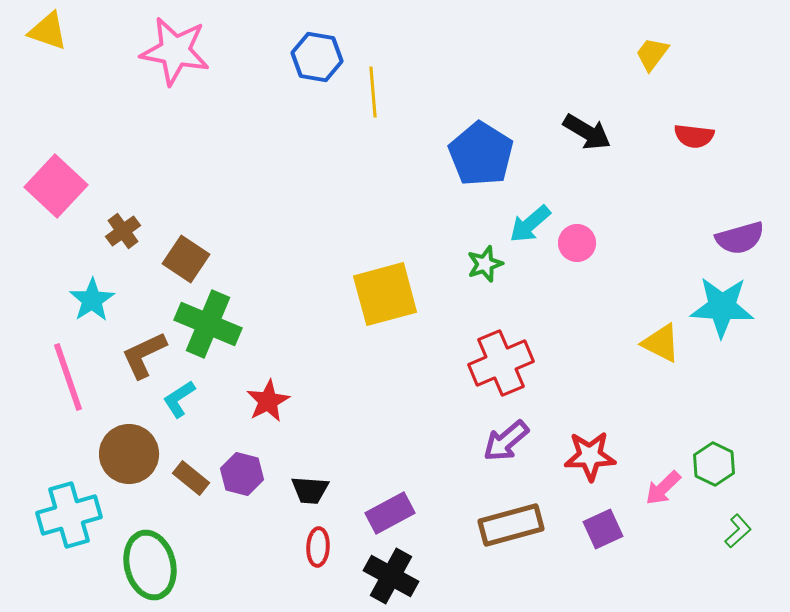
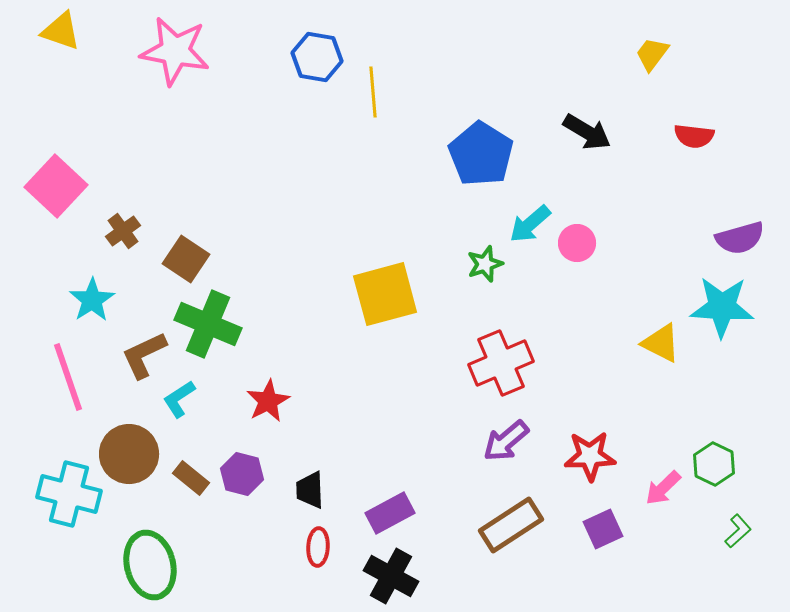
yellow triangle at (48, 31): moved 13 px right
black trapezoid at (310, 490): rotated 84 degrees clockwise
cyan cross at (69, 515): moved 21 px up; rotated 30 degrees clockwise
brown rectangle at (511, 525): rotated 18 degrees counterclockwise
